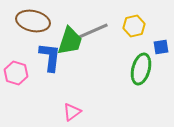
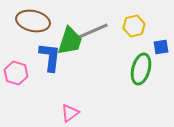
pink triangle: moved 2 px left, 1 px down
